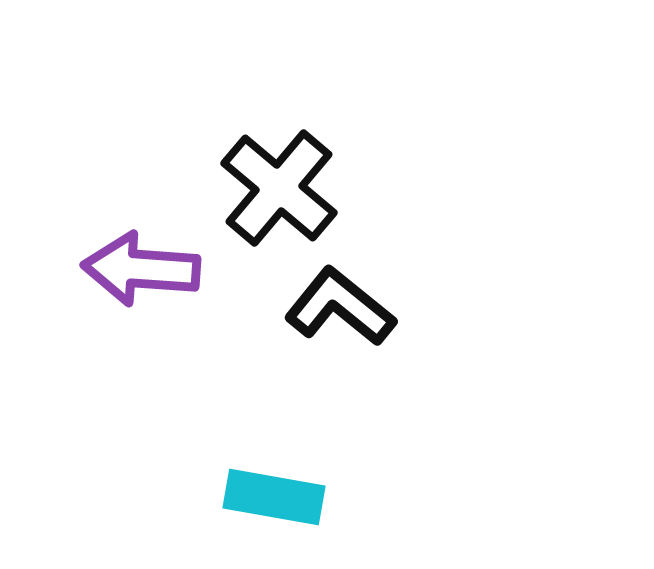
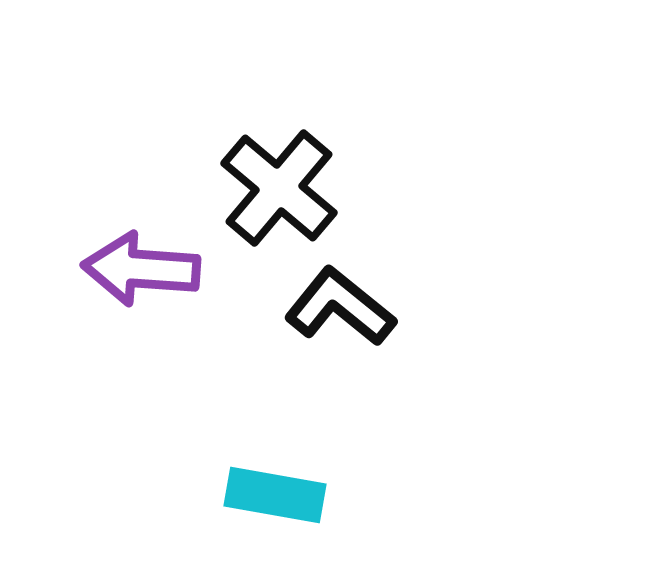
cyan rectangle: moved 1 px right, 2 px up
